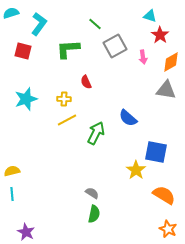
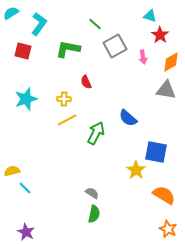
cyan semicircle: rotated 14 degrees counterclockwise
green L-shape: rotated 15 degrees clockwise
cyan line: moved 13 px right, 6 px up; rotated 40 degrees counterclockwise
